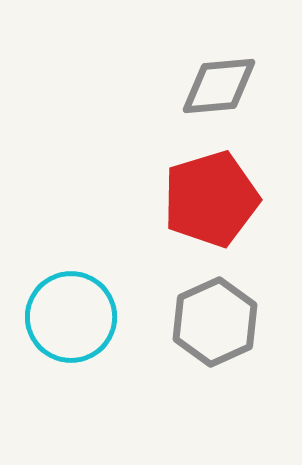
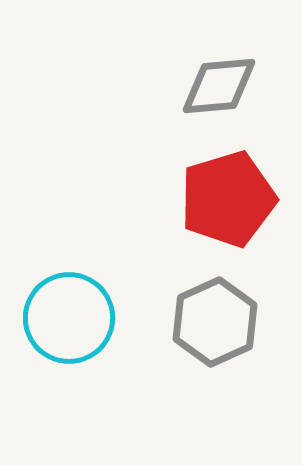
red pentagon: moved 17 px right
cyan circle: moved 2 px left, 1 px down
